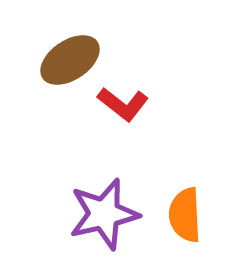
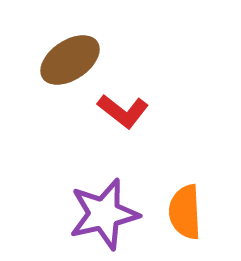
red L-shape: moved 7 px down
orange semicircle: moved 3 px up
